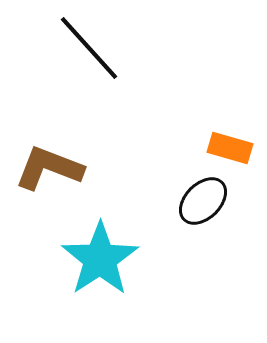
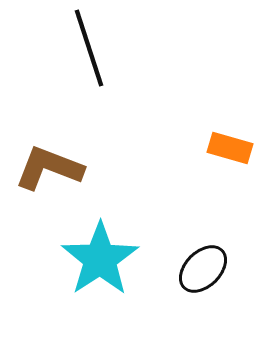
black line: rotated 24 degrees clockwise
black ellipse: moved 68 px down
